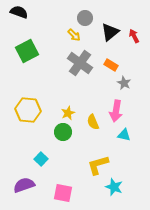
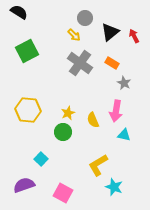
black semicircle: rotated 12 degrees clockwise
orange rectangle: moved 1 px right, 2 px up
yellow semicircle: moved 2 px up
yellow L-shape: rotated 15 degrees counterclockwise
pink square: rotated 18 degrees clockwise
